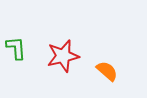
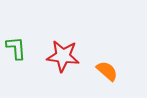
red star: rotated 20 degrees clockwise
